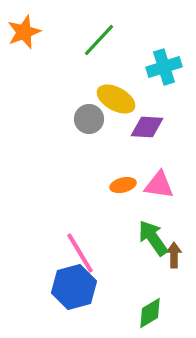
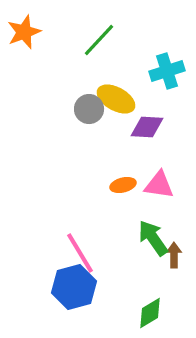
cyan cross: moved 3 px right, 4 px down
gray circle: moved 10 px up
